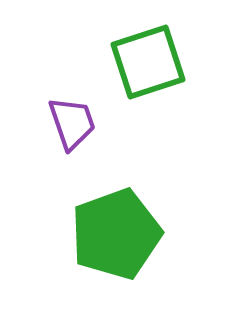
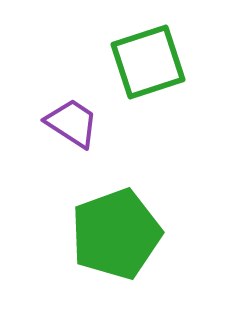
purple trapezoid: rotated 38 degrees counterclockwise
